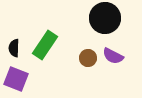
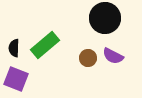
green rectangle: rotated 16 degrees clockwise
